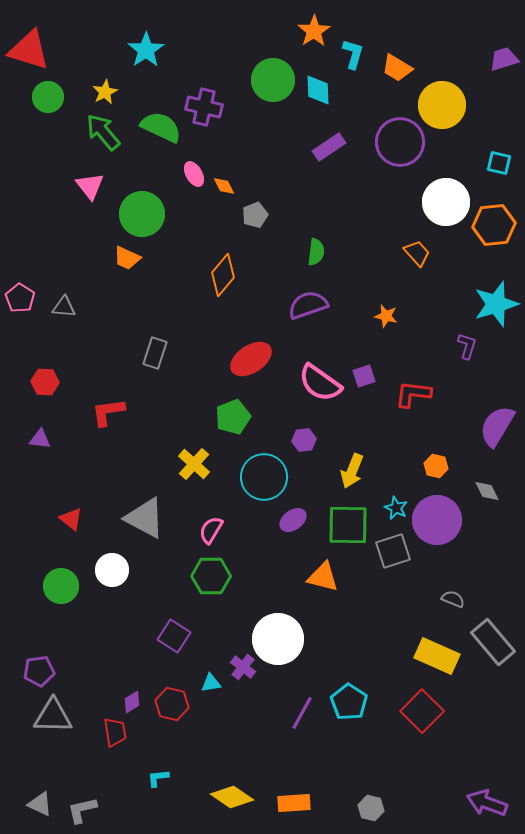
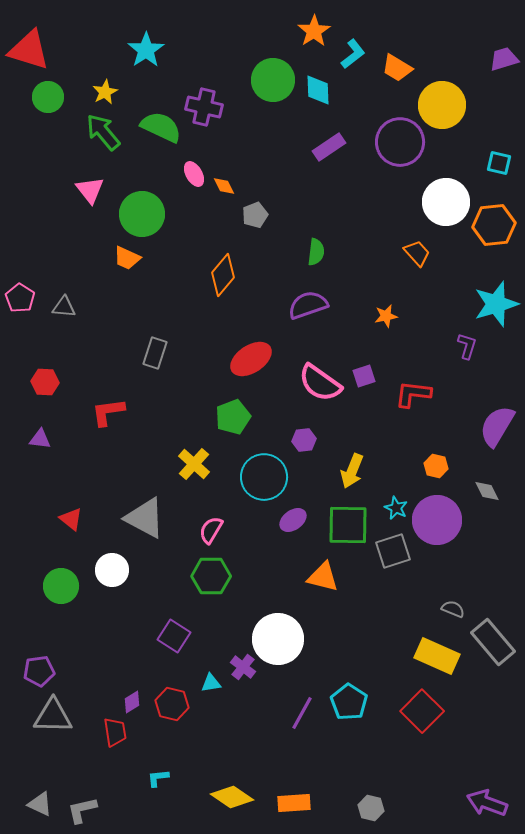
cyan L-shape at (353, 54): rotated 36 degrees clockwise
pink triangle at (90, 186): moved 4 px down
orange star at (386, 316): rotated 25 degrees counterclockwise
gray semicircle at (453, 599): moved 10 px down
